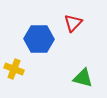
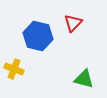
blue hexagon: moved 1 px left, 3 px up; rotated 12 degrees clockwise
green triangle: moved 1 px right, 1 px down
